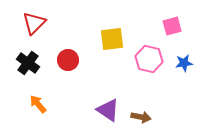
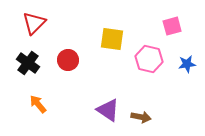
yellow square: rotated 15 degrees clockwise
blue star: moved 3 px right, 1 px down
